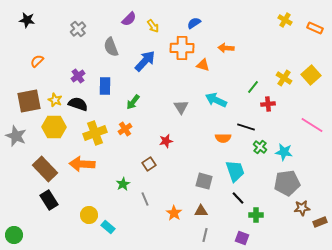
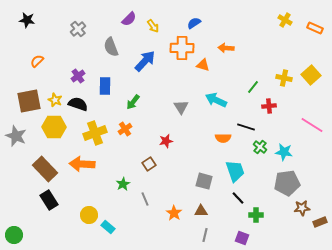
yellow cross at (284, 78): rotated 21 degrees counterclockwise
red cross at (268, 104): moved 1 px right, 2 px down
